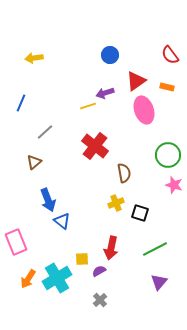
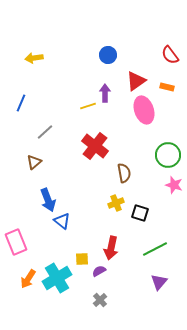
blue circle: moved 2 px left
purple arrow: rotated 108 degrees clockwise
